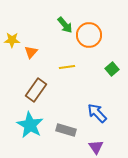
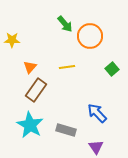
green arrow: moved 1 px up
orange circle: moved 1 px right, 1 px down
orange triangle: moved 1 px left, 15 px down
